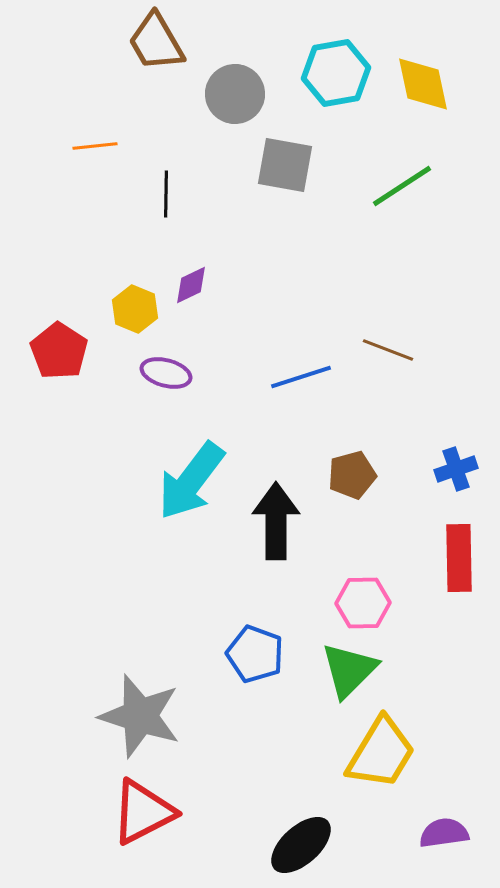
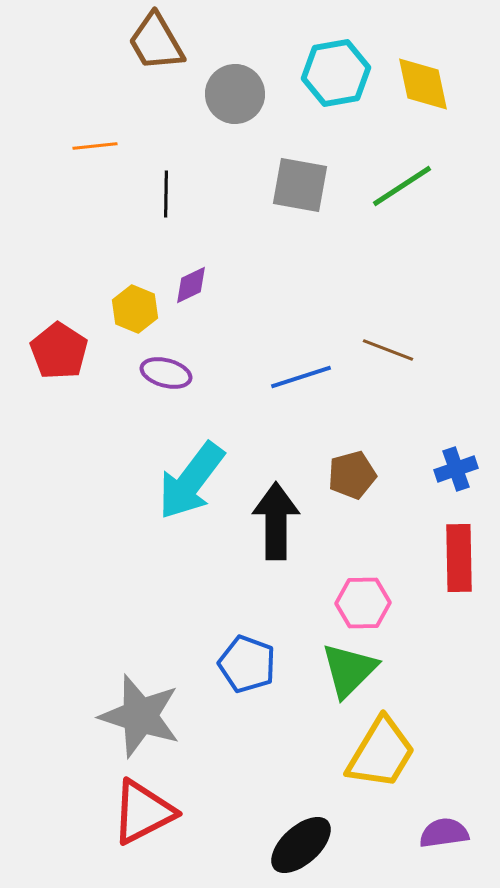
gray square: moved 15 px right, 20 px down
blue pentagon: moved 8 px left, 10 px down
